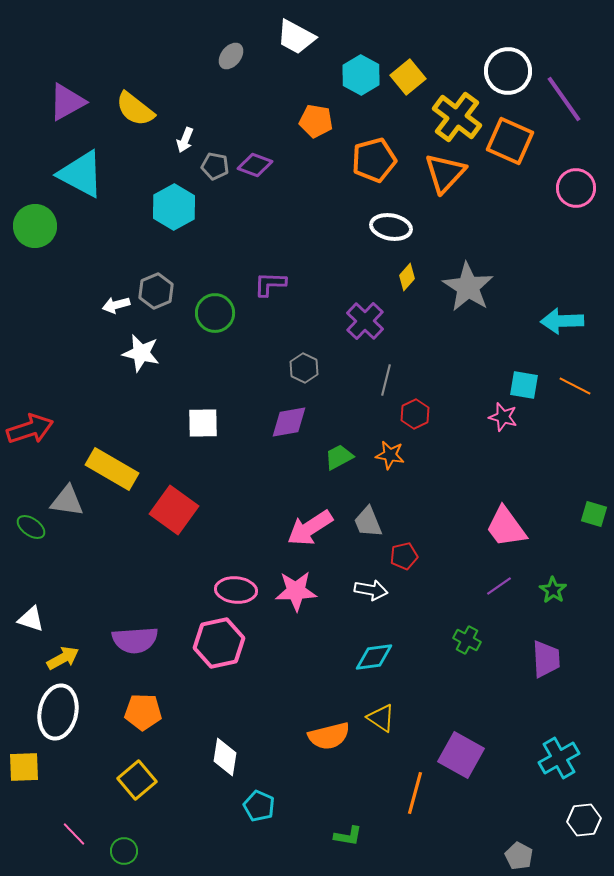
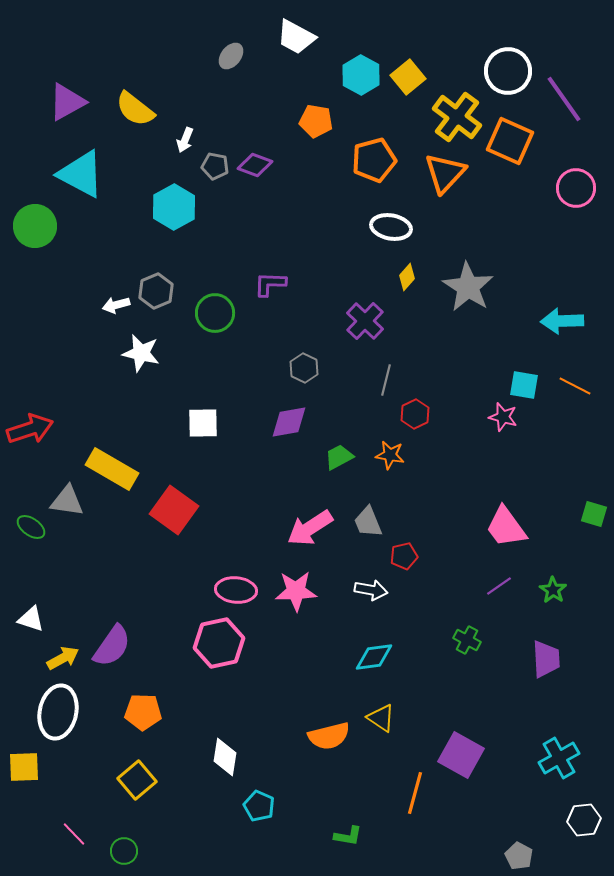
purple semicircle at (135, 640): moved 23 px left, 6 px down; rotated 51 degrees counterclockwise
